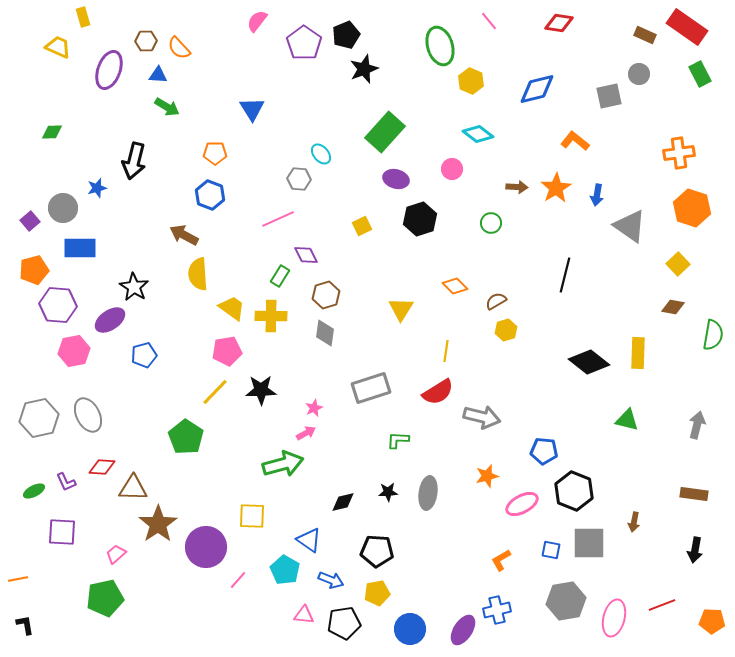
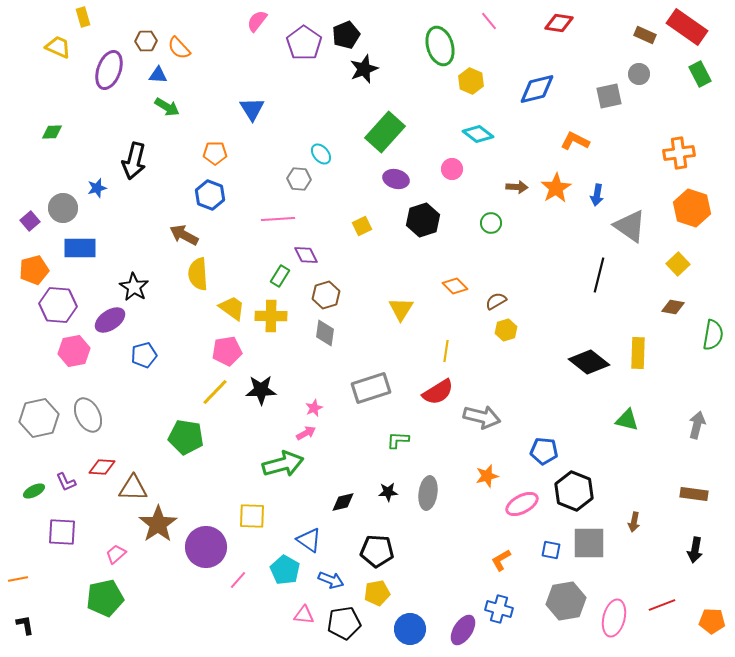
orange L-shape at (575, 141): rotated 12 degrees counterclockwise
pink line at (278, 219): rotated 20 degrees clockwise
black hexagon at (420, 219): moved 3 px right, 1 px down
black line at (565, 275): moved 34 px right
green pentagon at (186, 437): rotated 24 degrees counterclockwise
blue cross at (497, 610): moved 2 px right, 1 px up; rotated 28 degrees clockwise
